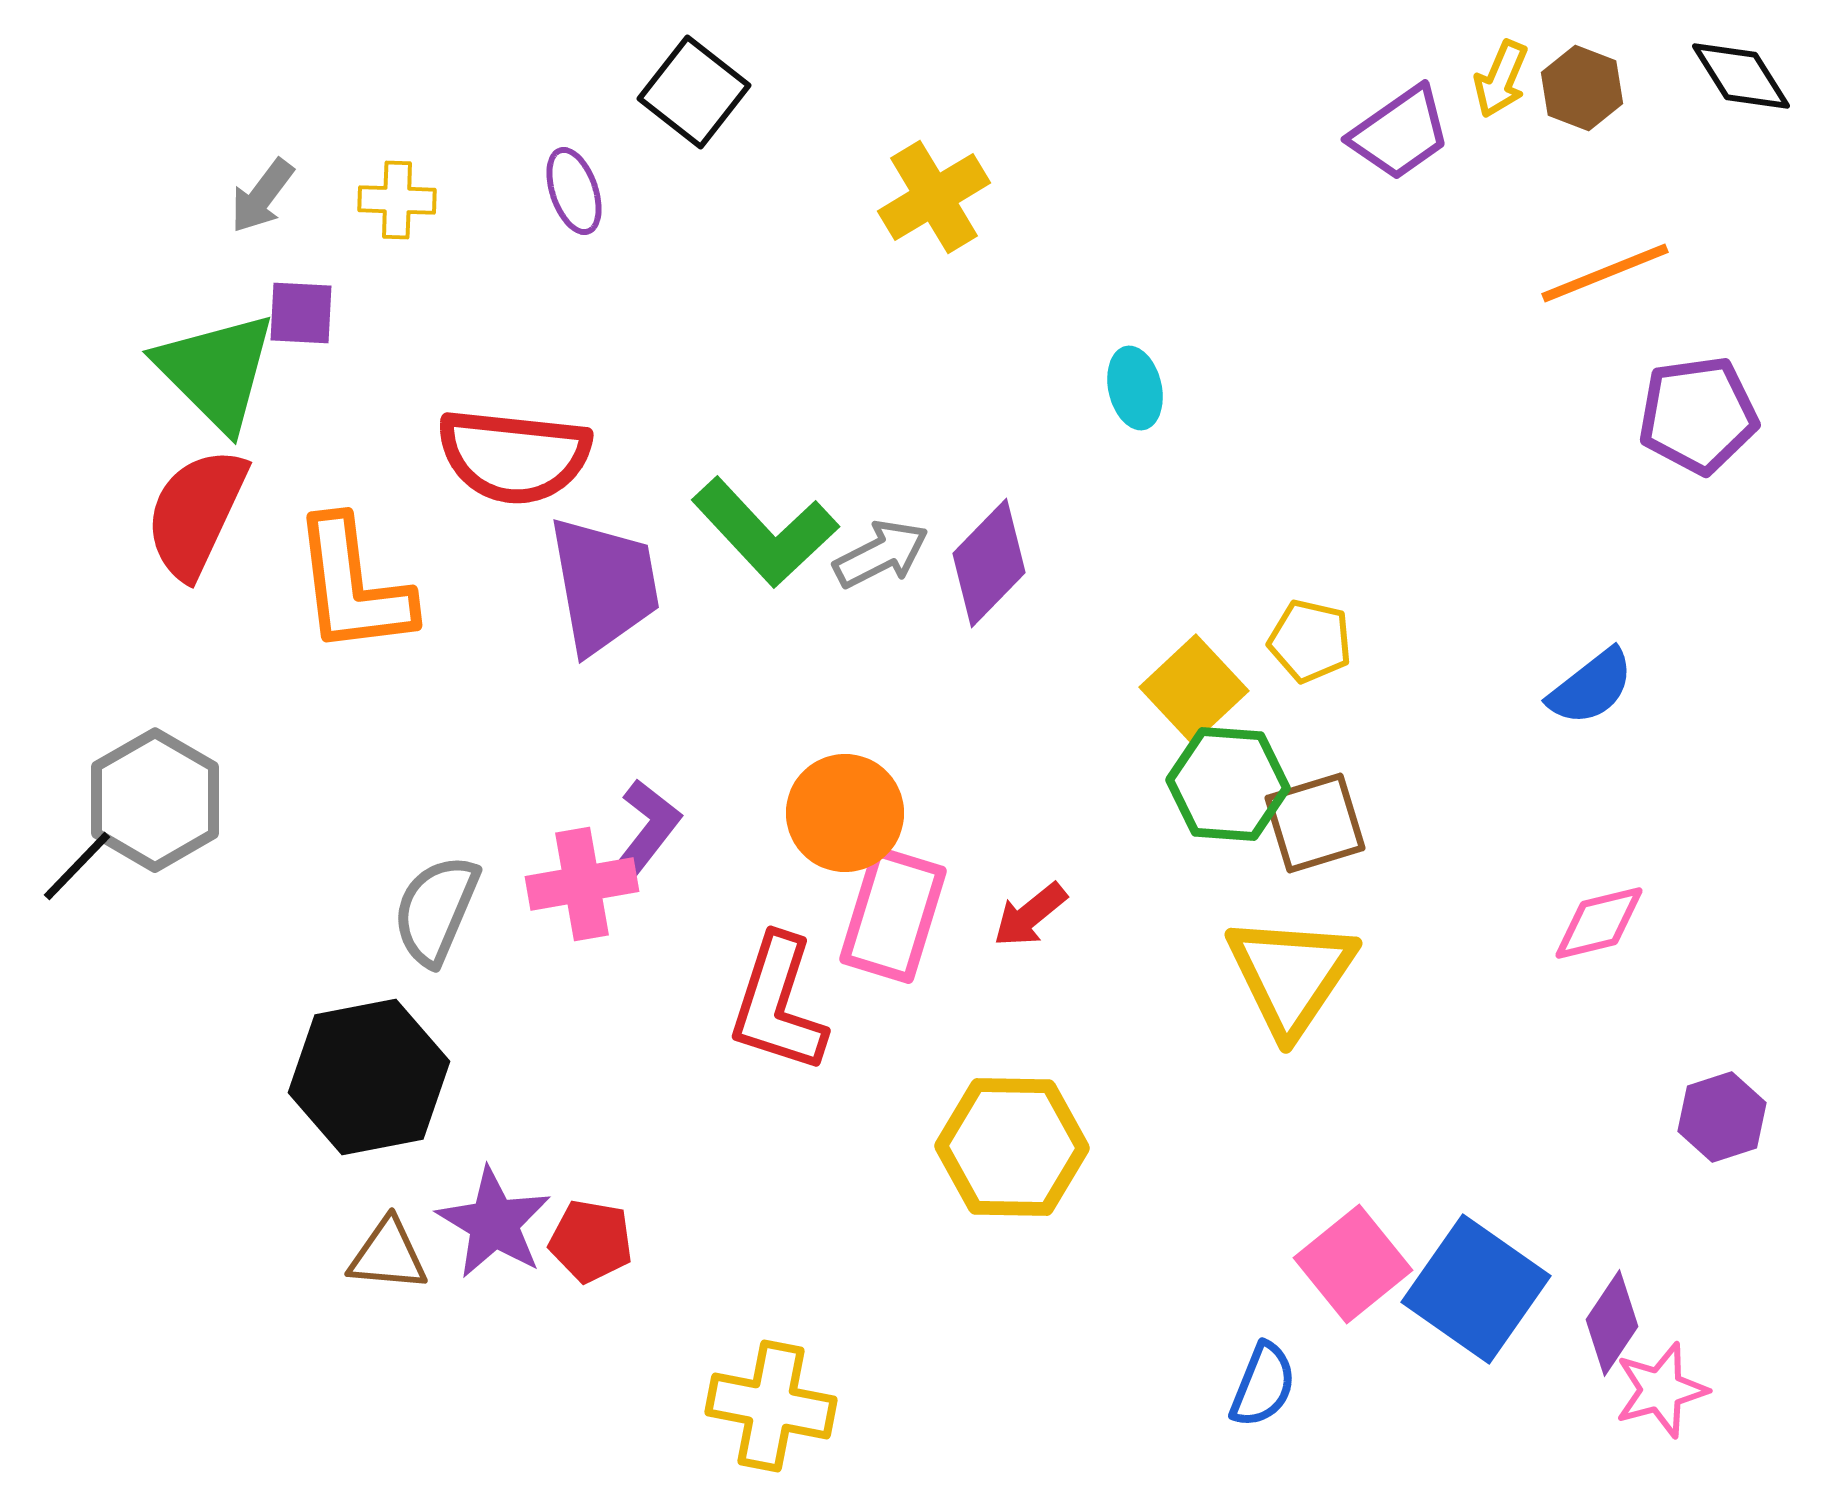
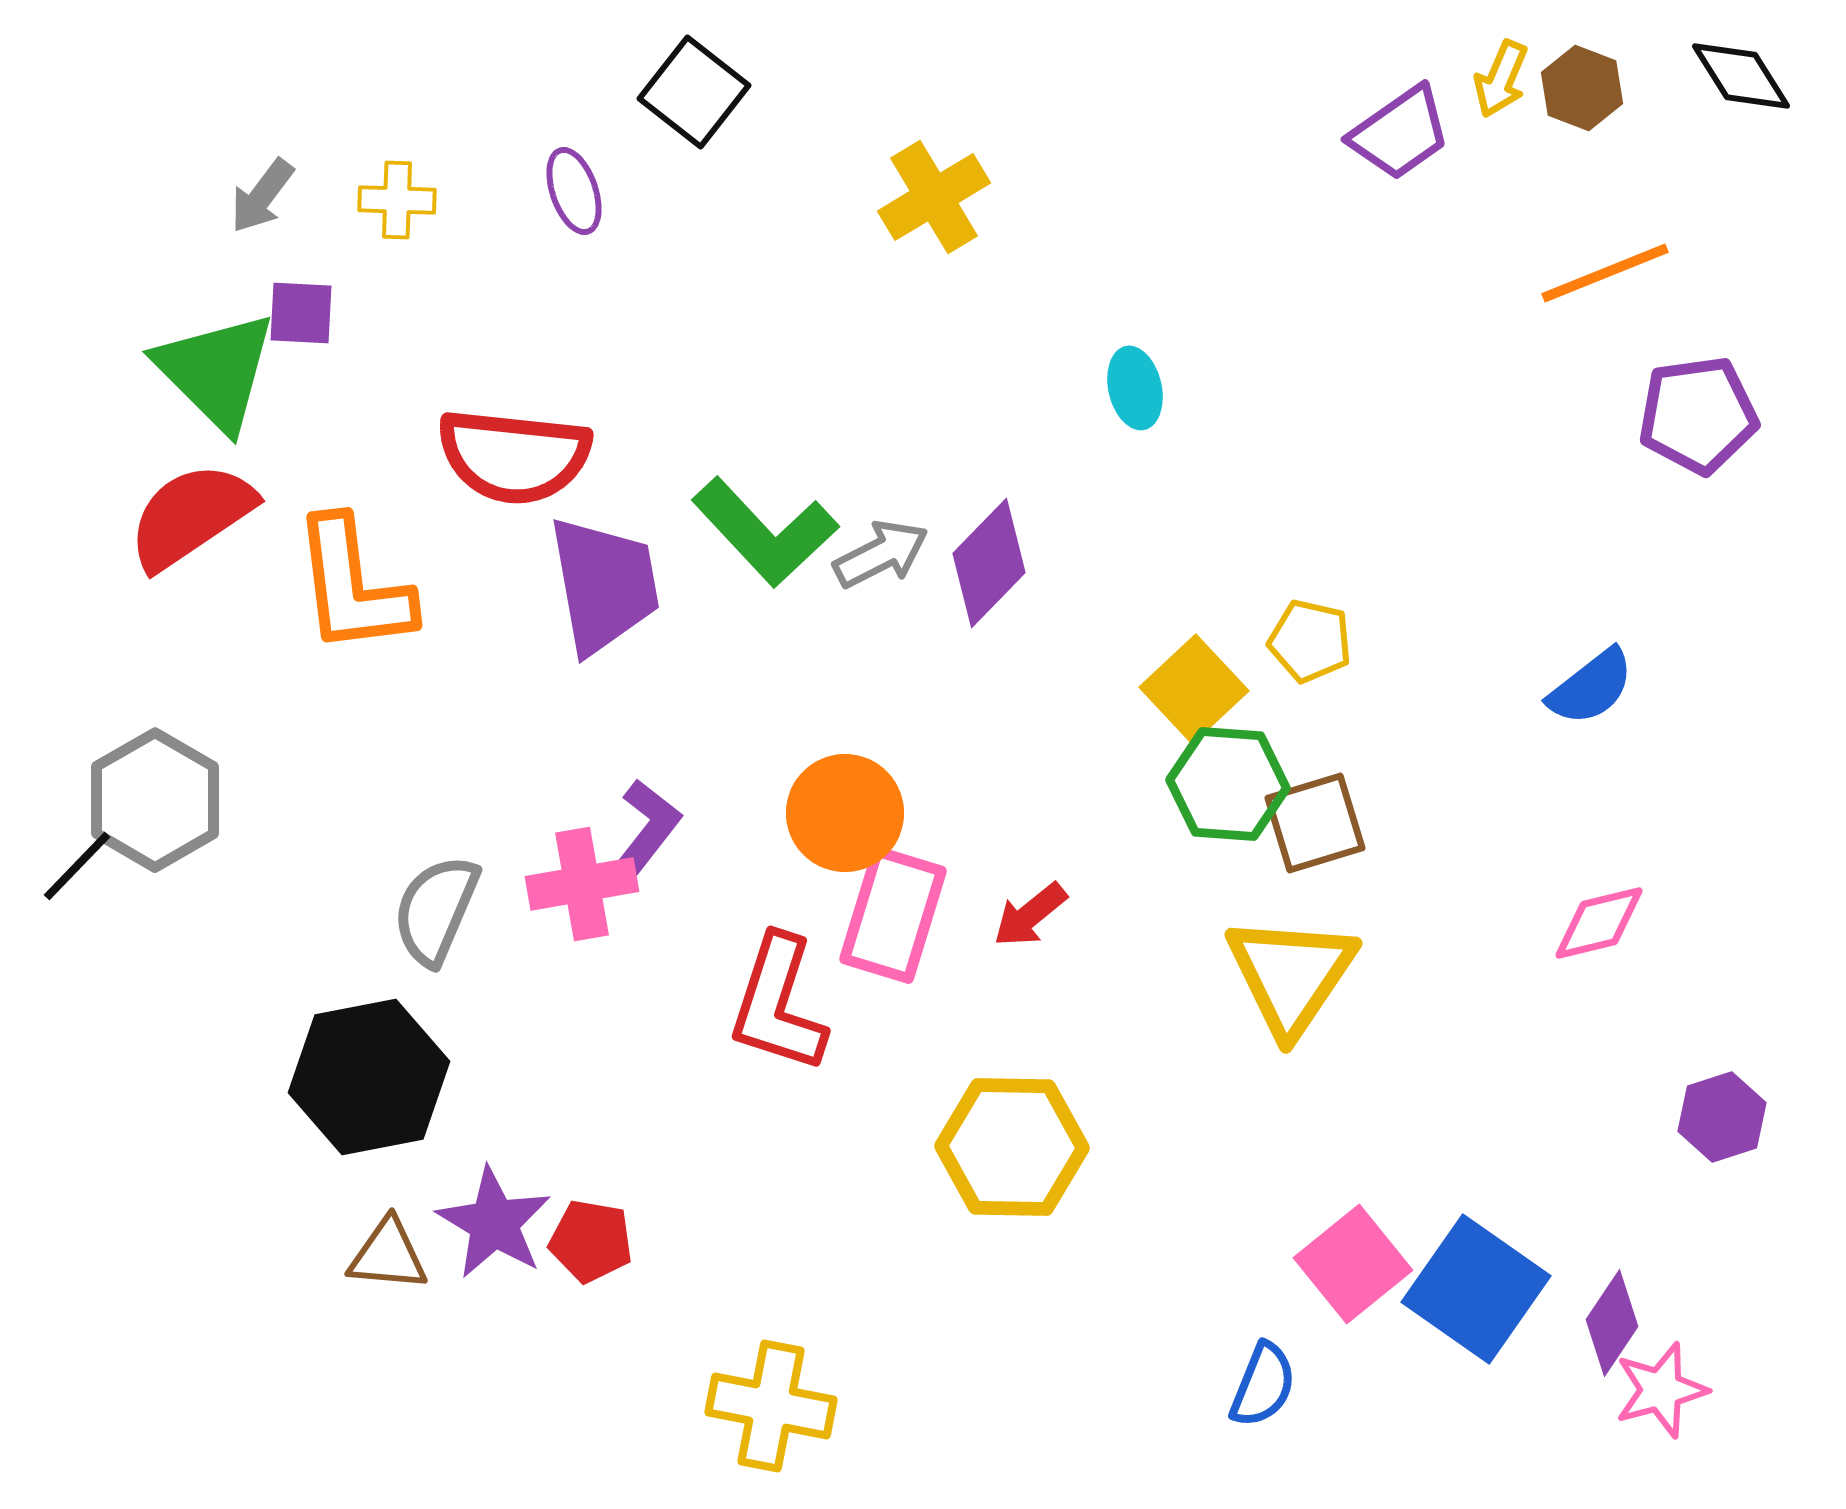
red semicircle at (196, 513): moved 5 px left, 3 px down; rotated 31 degrees clockwise
